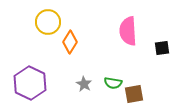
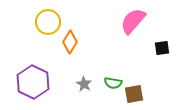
pink semicircle: moved 5 px right, 10 px up; rotated 44 degrees clockwise
purple hexagon: moved 3 px right, 1 px up
